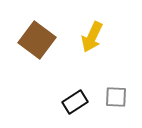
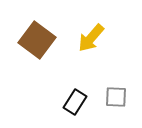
yellow arrow: moved 1 px left, 1 px down; rotated 16 degrees clockwise
black rectangle: rotated 25 degrees counterclockwise
